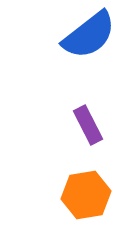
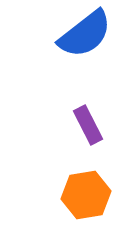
blue semicircle: moved 4 px left, 1 px up
